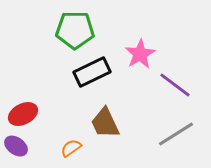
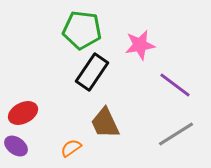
green pentagon: moved 7 px right; rotated 6 degrees clockwise
pink star: moved 9 px up; rotated 20 degrees clockwise
black rectangle: rotated 30 degrees counterclockwise
red ellipse: moved 1 px up
